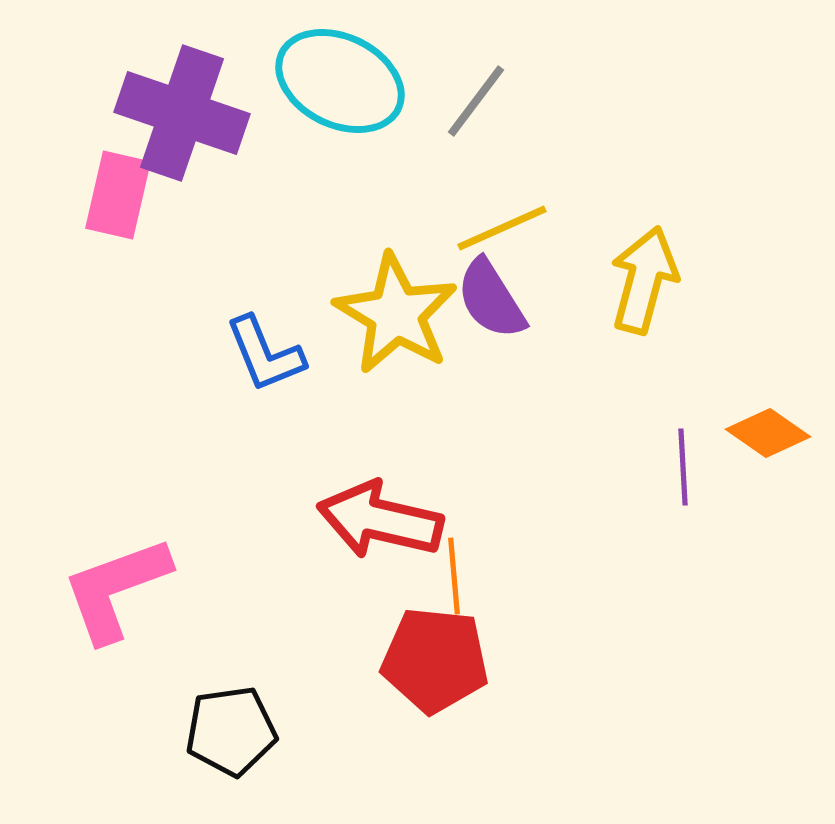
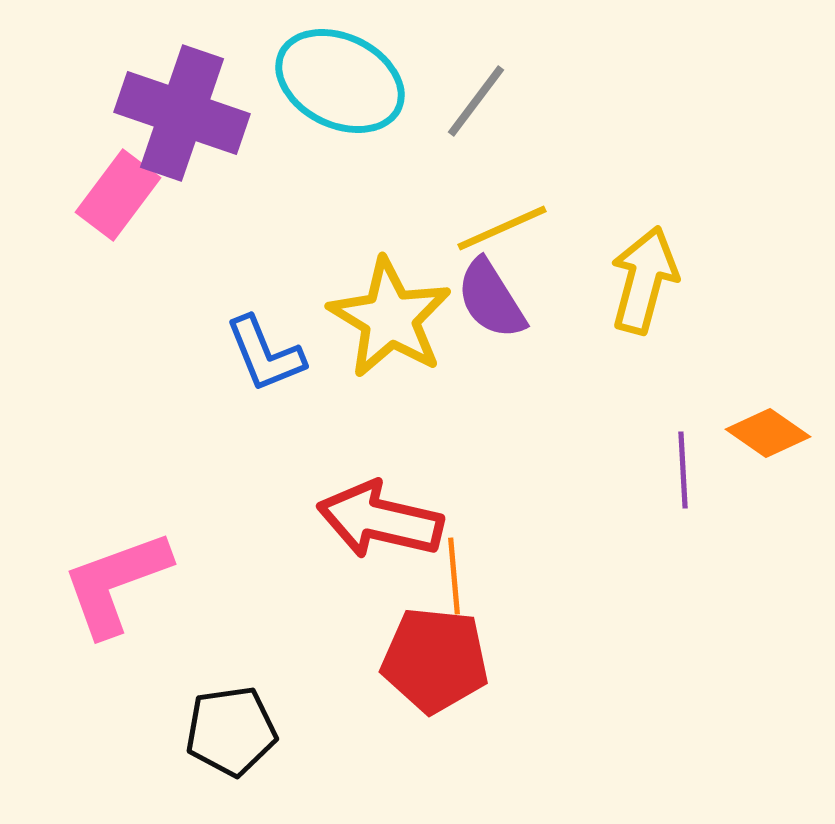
pink rectangle: rotated 24 degrees clockwise
yellow star: moved 6 px left, 4 px down
purple line: moved 3 px down
pink L-shape: moved 6 px up
